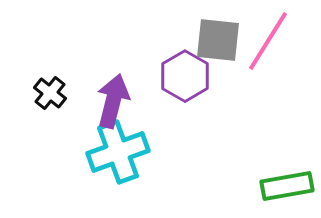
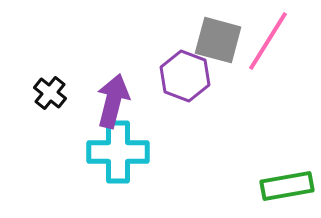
gray square: rotated 9 degrees clockwise
purple hexagon: rotated 9 degrees counterclockwise
cyan cross: rotated 20 degrees clockwise
